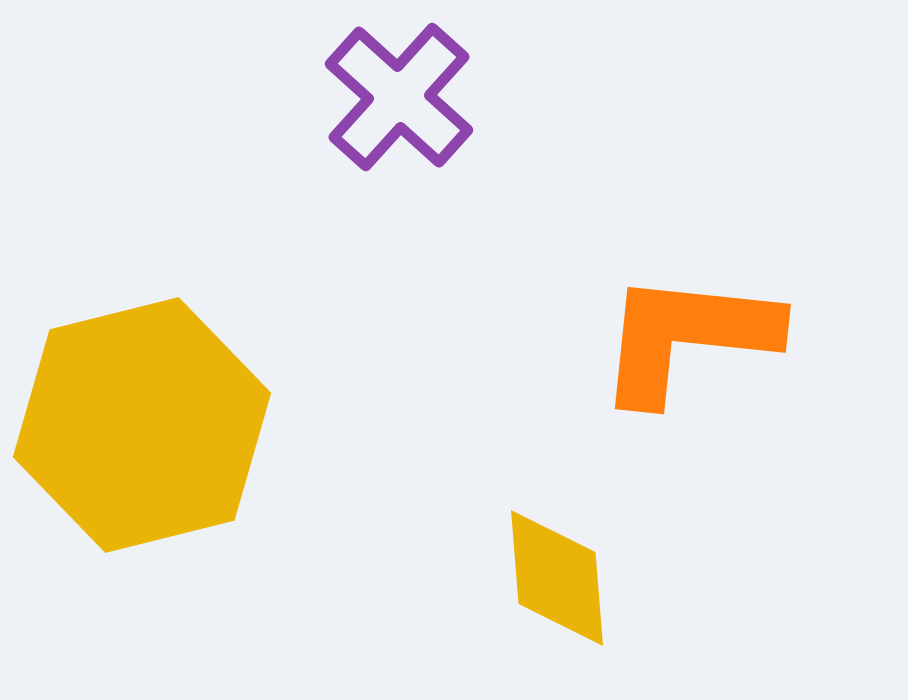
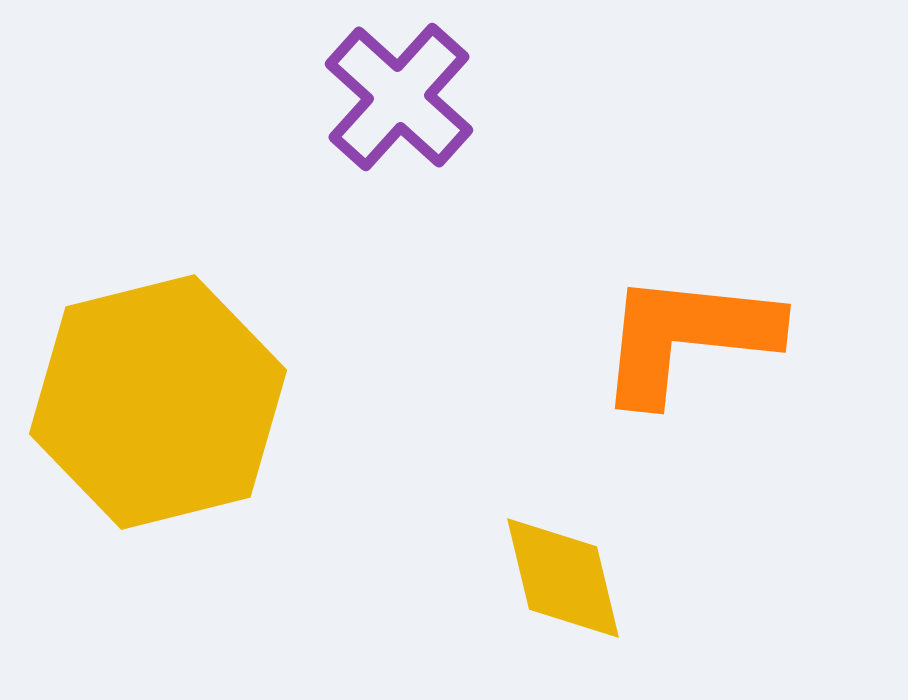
yellow hexagon: moved 16 px right, 23 px up
yellow diamond: moved 6 px right; rotated 9 degrees counterclockwise
